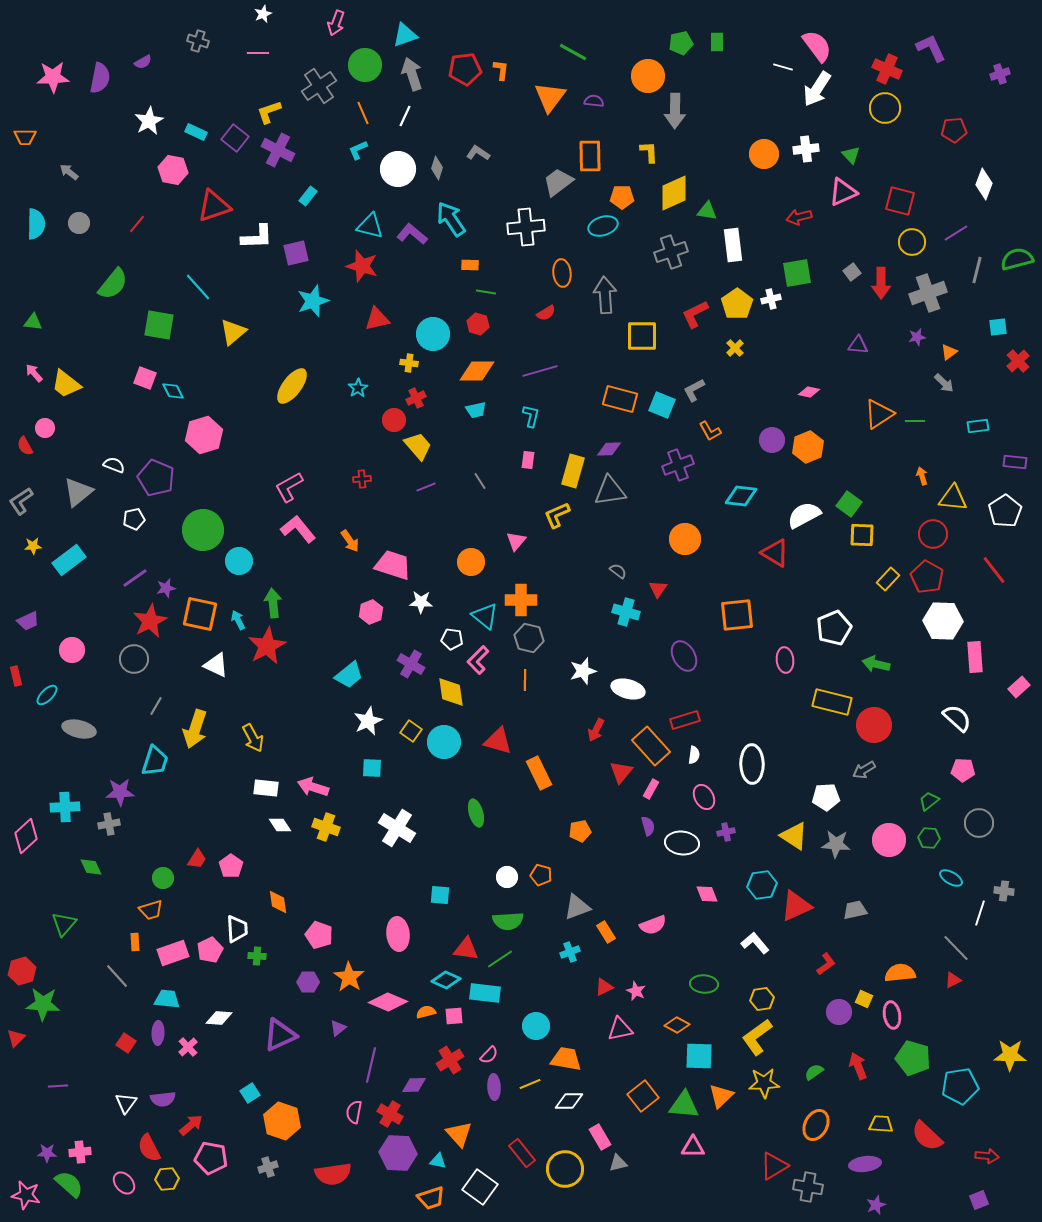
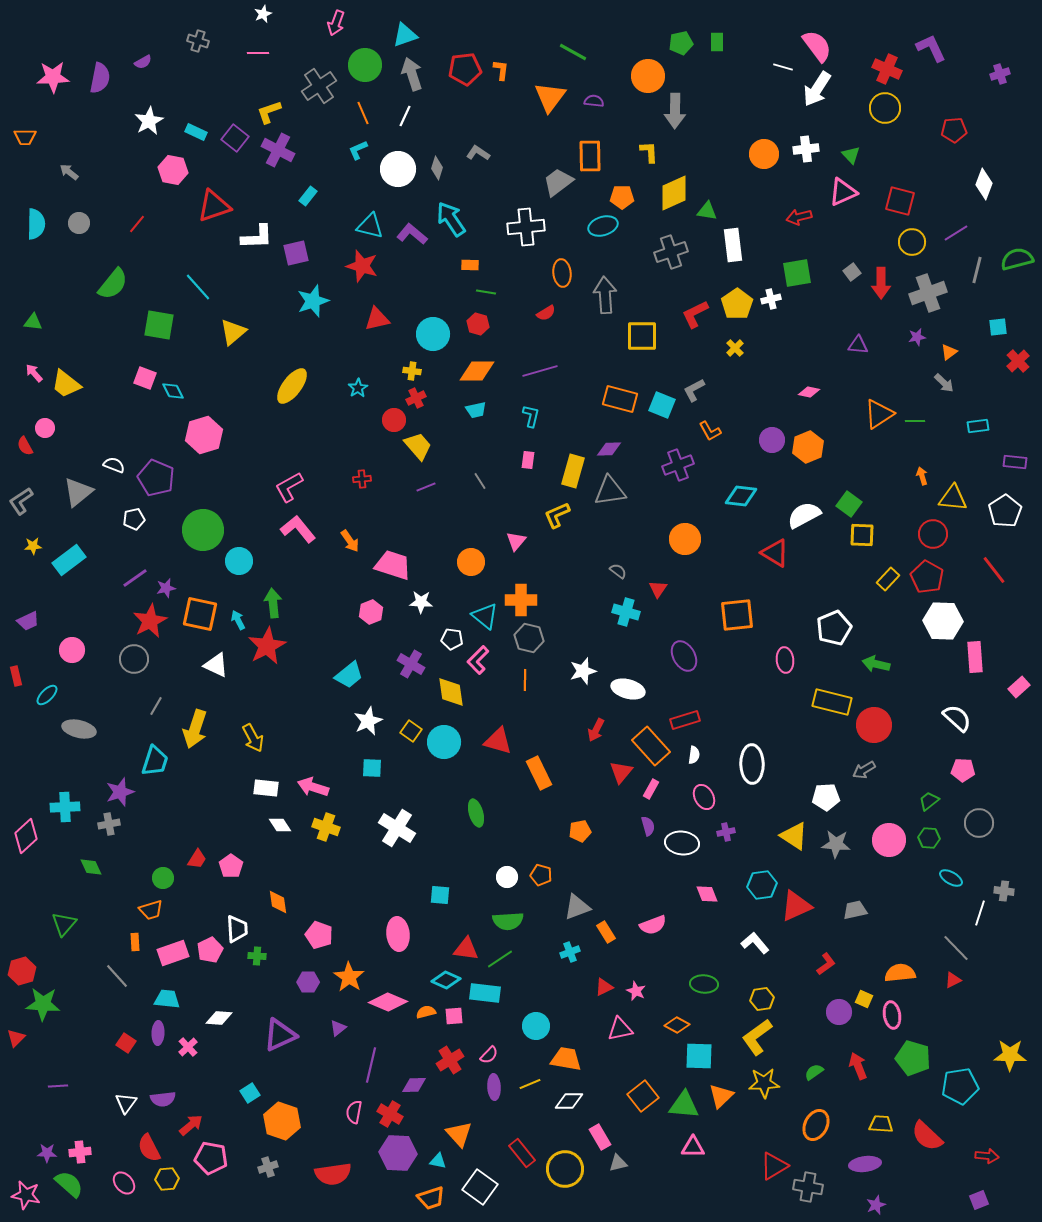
yellow cross at (409, 363): moved 3 px right, 8 px down
purple star at (120, 792): rotated 16 degrees counterclockwise
